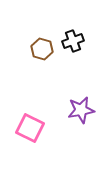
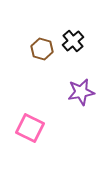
black cross: rotated 20 degrees counterclockwise
purple star: moved 18 px up
